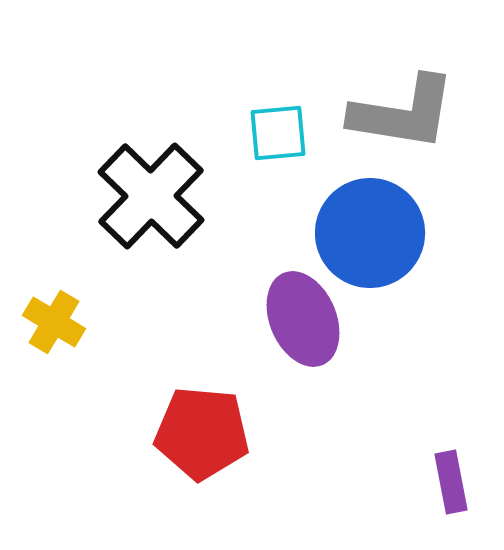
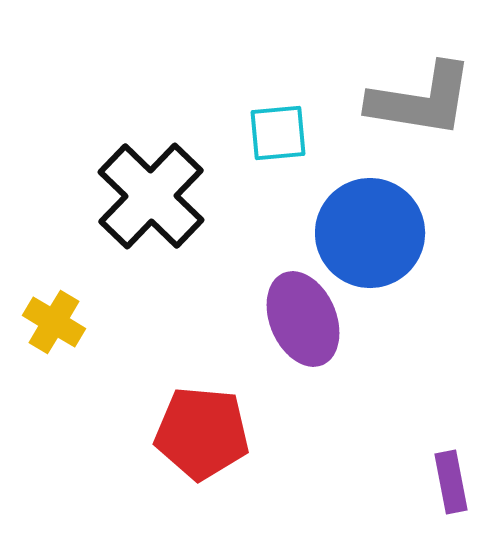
gray L-shape: moved 18 px right, 13 px up
